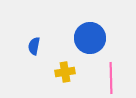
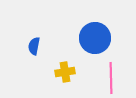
blue circle: moved 5 px right
